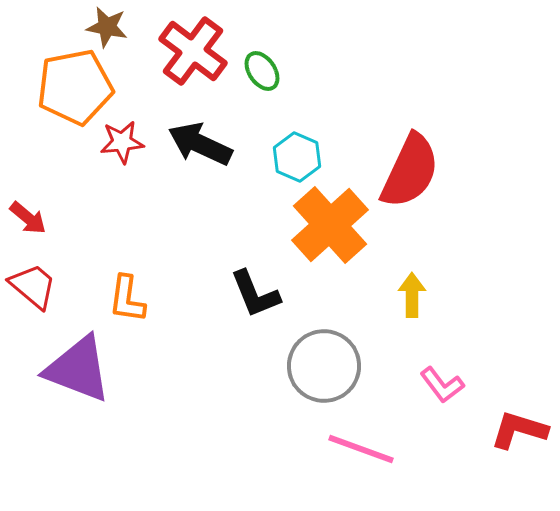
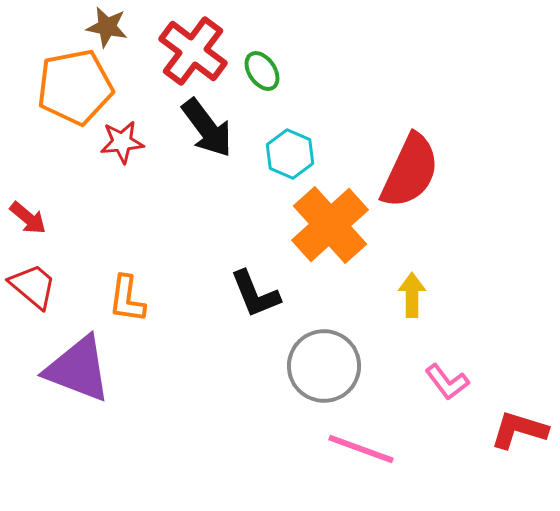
black arrow: moved 7 px right, 16 px up; rotated 152 degrees counterclockwise
cyan hexagon: moved 7 px left, 3 px up
pink L-shape: moved 5 px right, 3 px up
